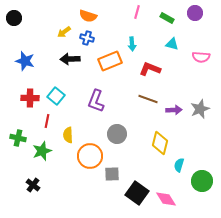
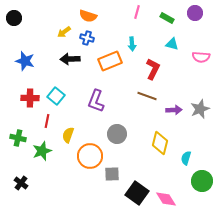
red L-shape: moved 3 px right; rotated 95 degrees clockwise
brown line: moved 1 px left, 3 px up
yellow semicircle: rotated 21 degrees clockwise
cyan semicircle: moved 7 px right, 7 px up
black cross: moved 12 px left, 2 px up
